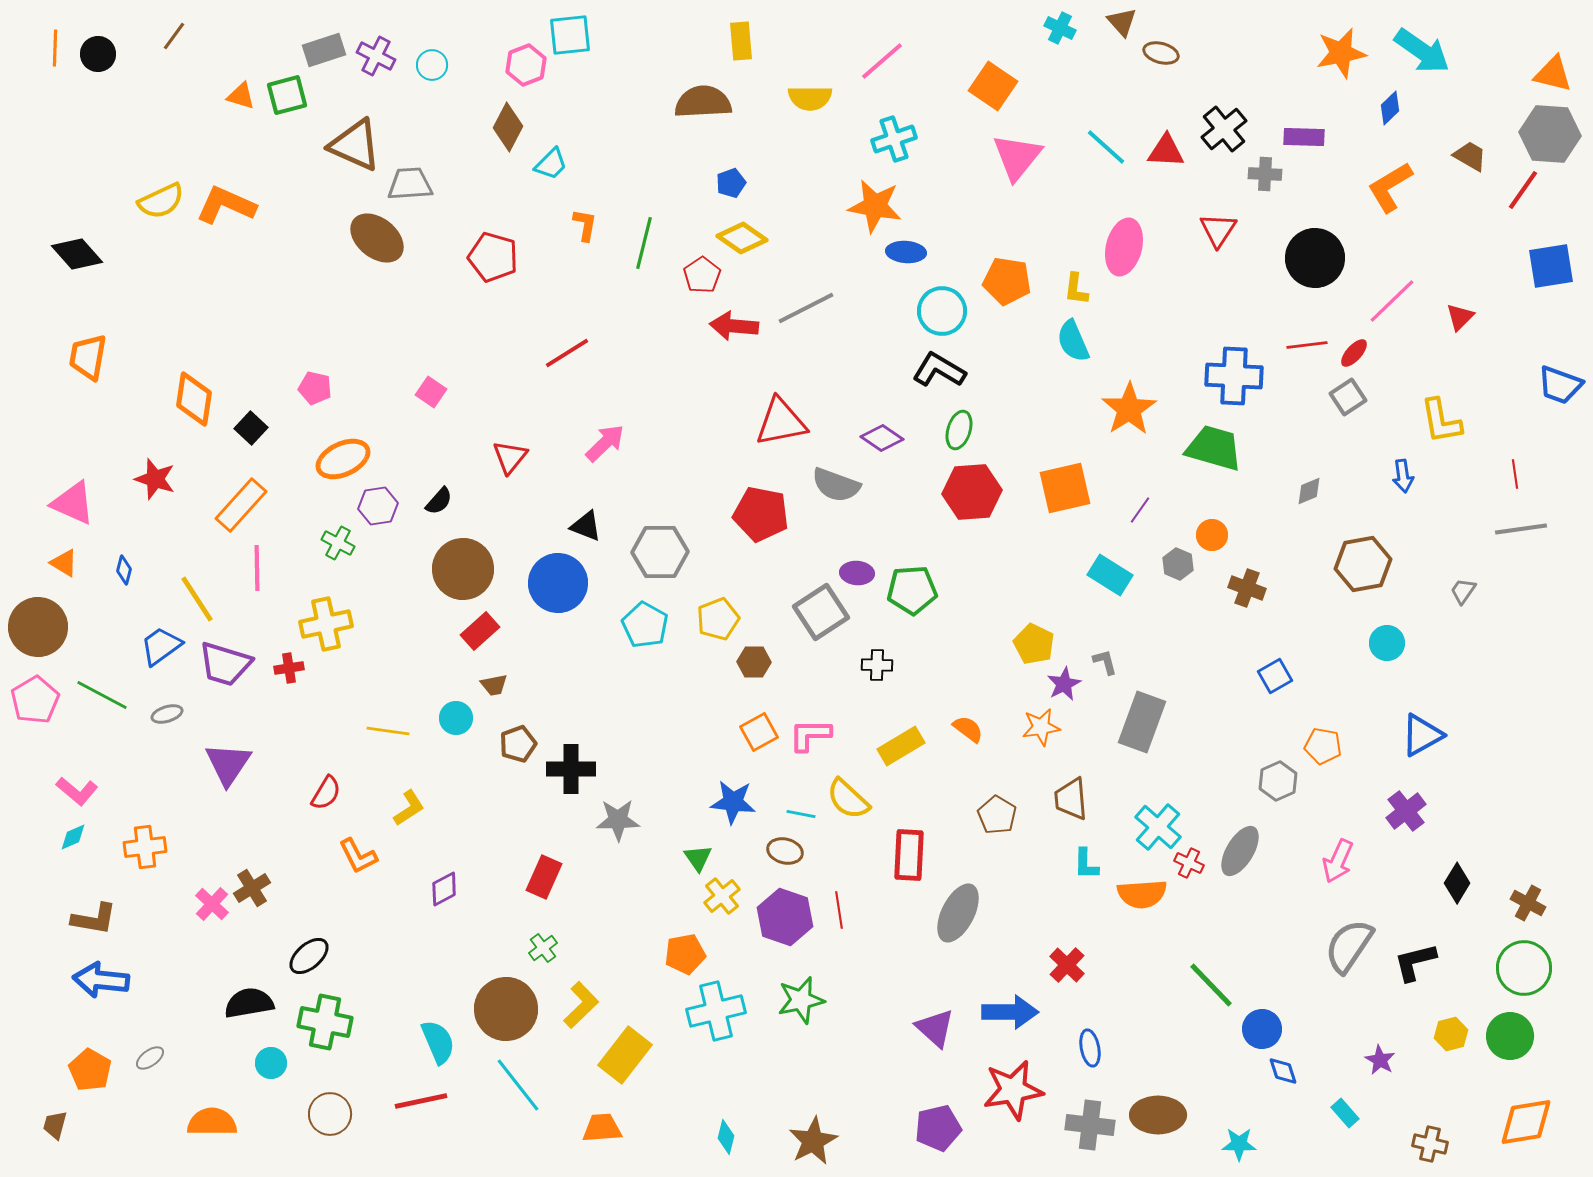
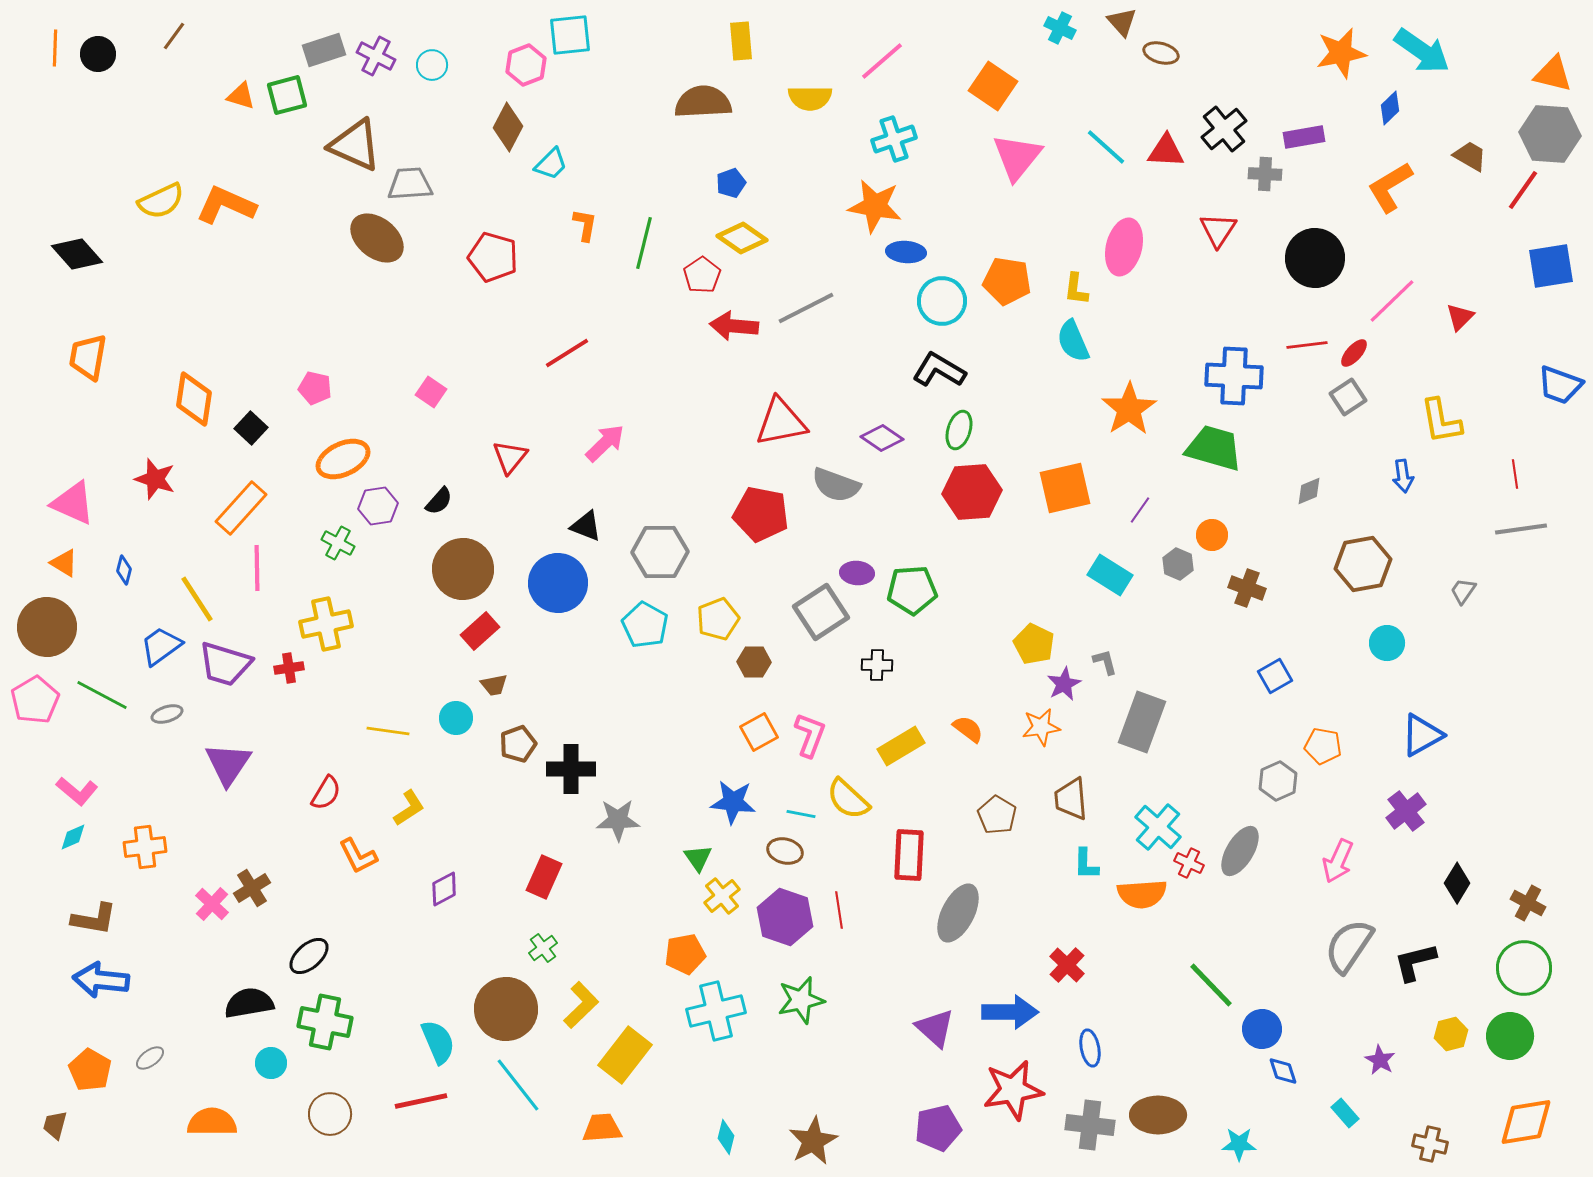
purple rectangle at (1304, 137): rotated 12 degrees counterclockwise
cyan circle at (942, 311): moved 10 px up
orange rectangle at (241, 505): moved 3 px down
brown circle at (38, 627): moved 9 px right
pink L-shape at (810, 735): rotated 111 degrees clockwise
